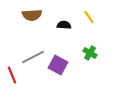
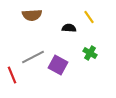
black semicircle: moved 5 px right, 3 px down
